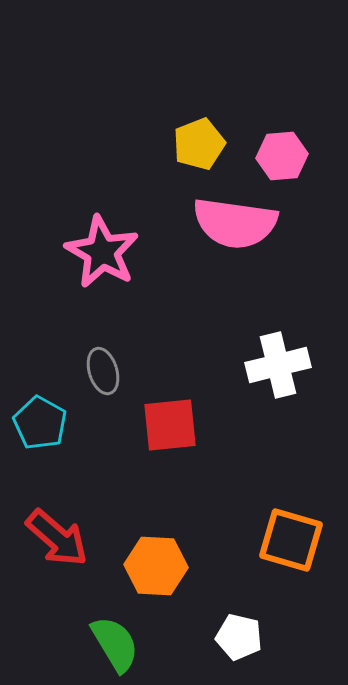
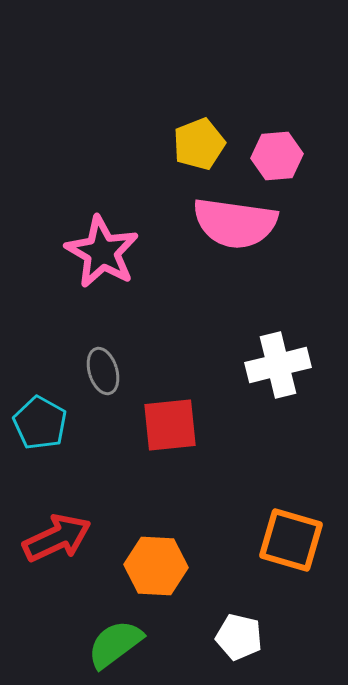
pink hexagon: moved 5 px left
red arrow: rotated 66 degrees counterclockwise
green semicircle: rotated 96 degrees counterclockwise
